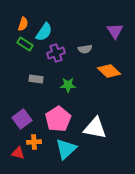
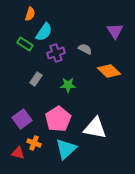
orange semicircle: moved 7 px right, 10 px up
gray semicircle: rotated 144 degrees counterclockwise
gray rectangle: rotated 64 degrees counterclockwise
orange cross: moved 1 px down; rotated 24 degrees clockwise
